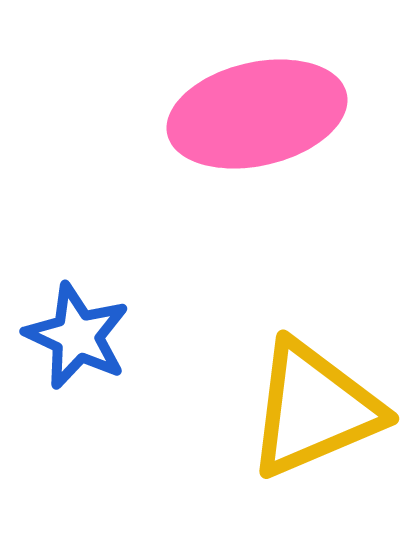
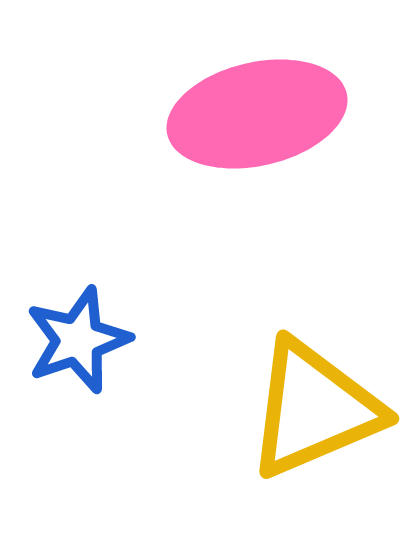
blue star: moved 1 px right, 4 px down; rotated 28 degrees clockwise
